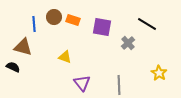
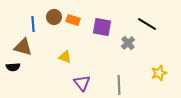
blue line: moved 1 px left
black semicircle: rotated 152 degrees clockwise
yellow star: rotated 21 degrees clockwise
